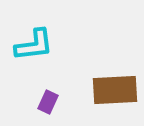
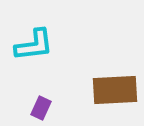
purple rectangle: moved 7 px left, 6 px down
